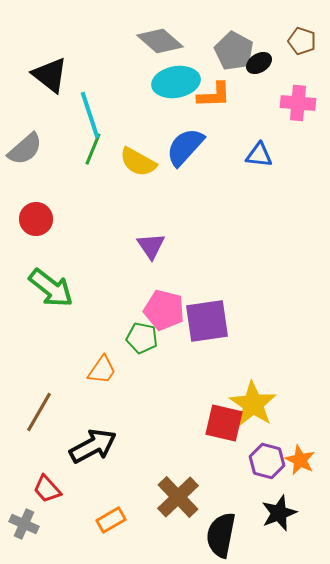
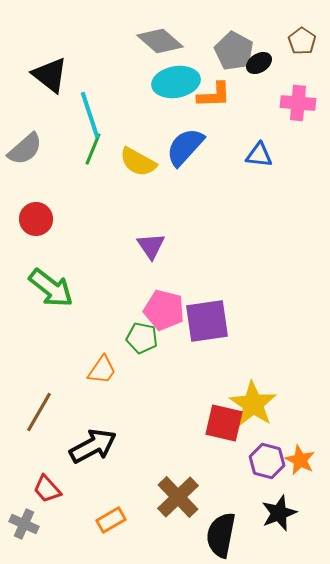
brown pentagon: rotated 16 degrees clockwise
